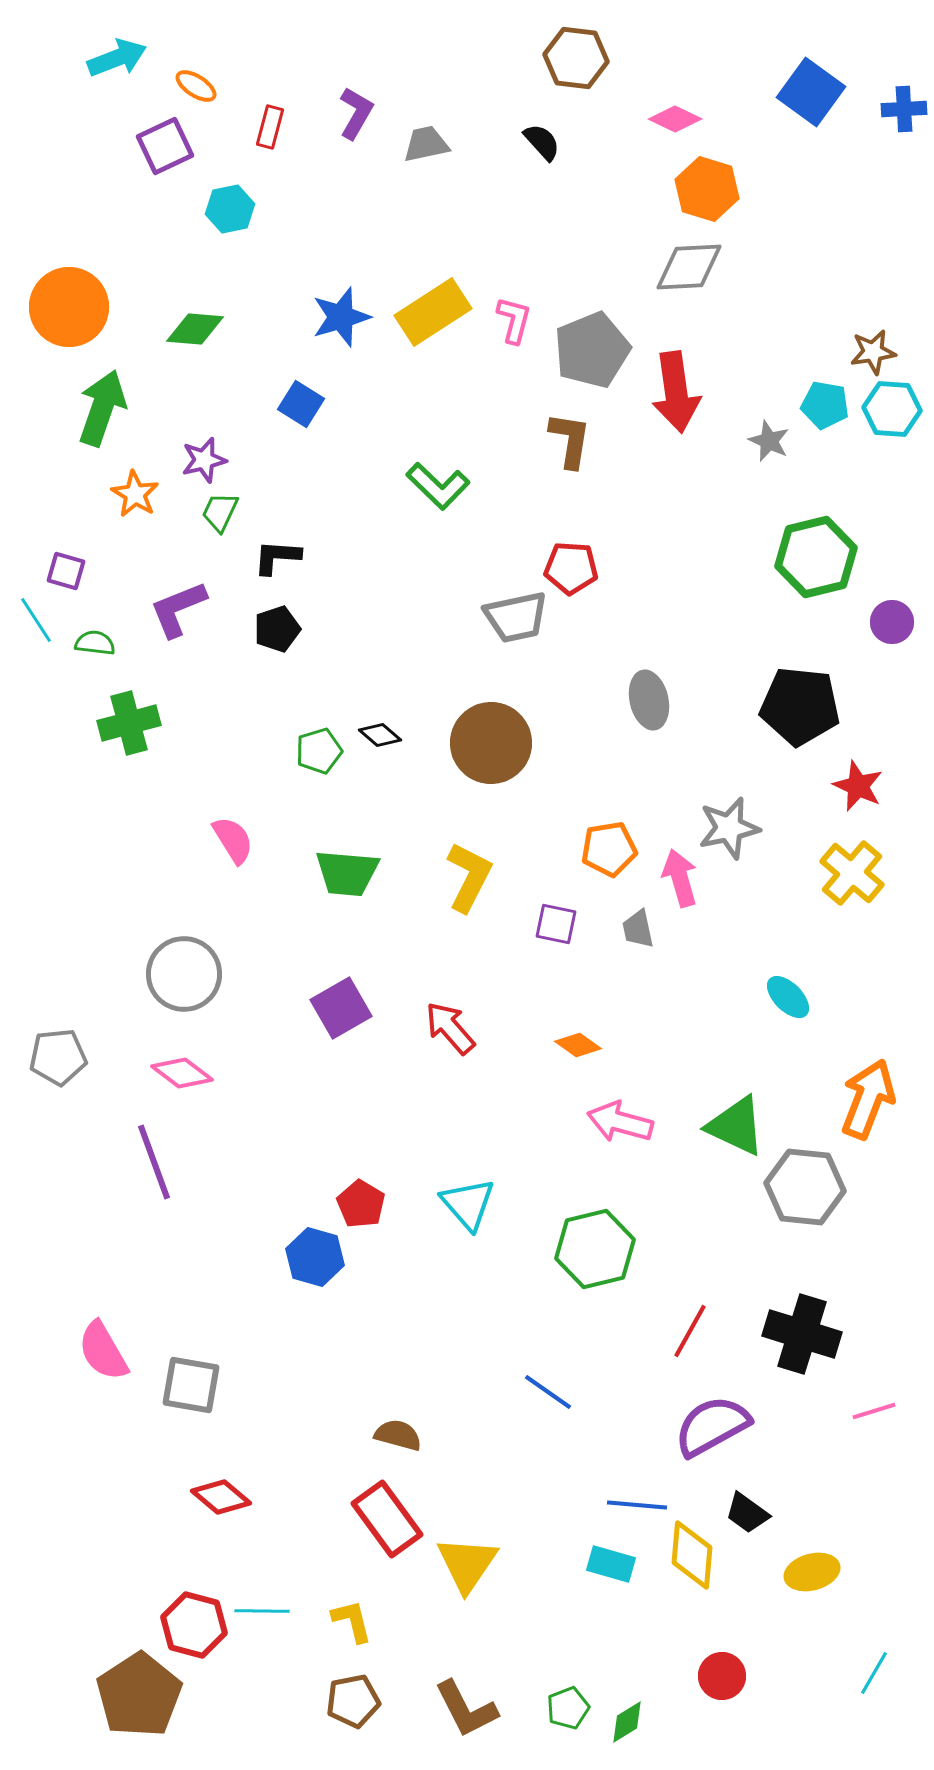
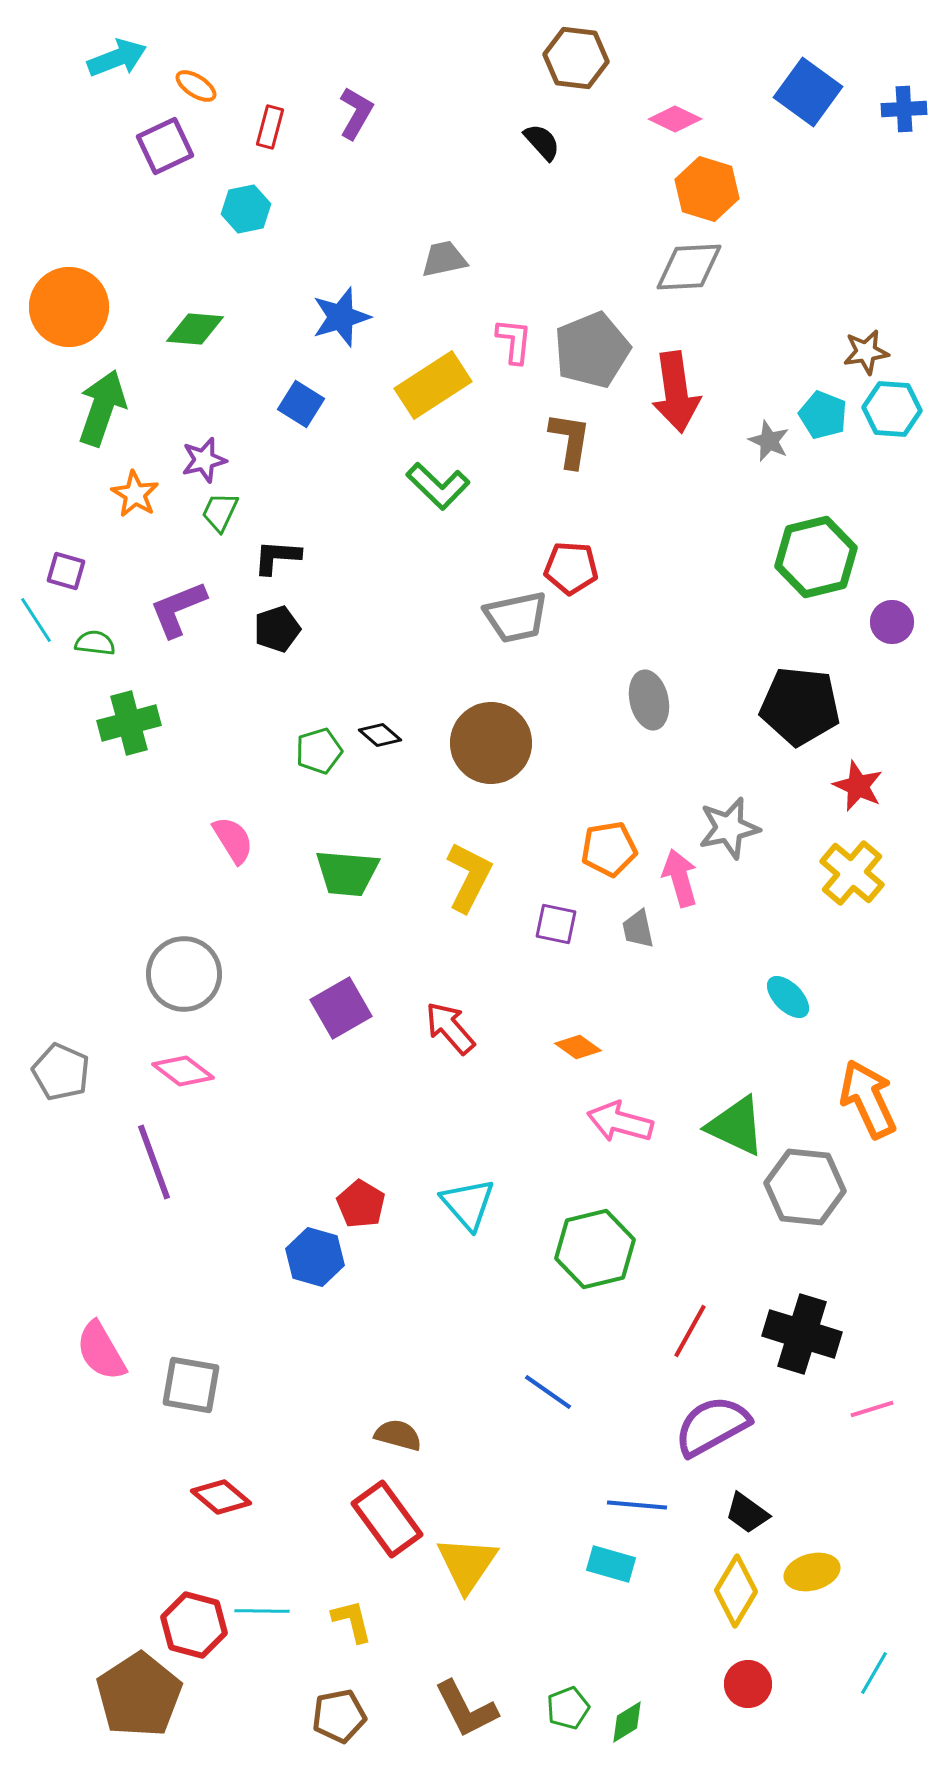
blue square at (811, 92): moved 3 px left
gray trapezoid at (426, 144): moved 18 px right, 115 px down
cyan hexagon at (230, 209): moved 16 px right
yellow rectangle at (433, 312): moved 73 px down
pink L-shape at (514, 320): moved 21 px down; rotated 9 degrees counterclockwise
brown star at (873, 352): moved 7 px left
cyan pentagon at (825, 405): moved 2 px left, 10 px down; rotated 12 degrees clockwise
orange diamond at (578, 1045): moved 2 px down
gray pentagon at (58, 1057): moved 3 px right, 15 px down; rotated 30 degrees clockwise
pink diamond at (182, 1073): moved 1 px right, 2 px up
orange arrow at (868, 1099): rotated 46 degrees counterclockwise
pink semicircle at (103, 1351): moved 2 px left
pink line at (874, 1411): moved 2 px left, 2 px up
yellow diamond at (692, 1555): moved 44 px right, 36 px down; rotated 26 degrees clockwise
red circle at (722, 1676): moved 26 px right, 8 px down
brown pentagon at (353, 1701): moved 14 px left, 15 px down
